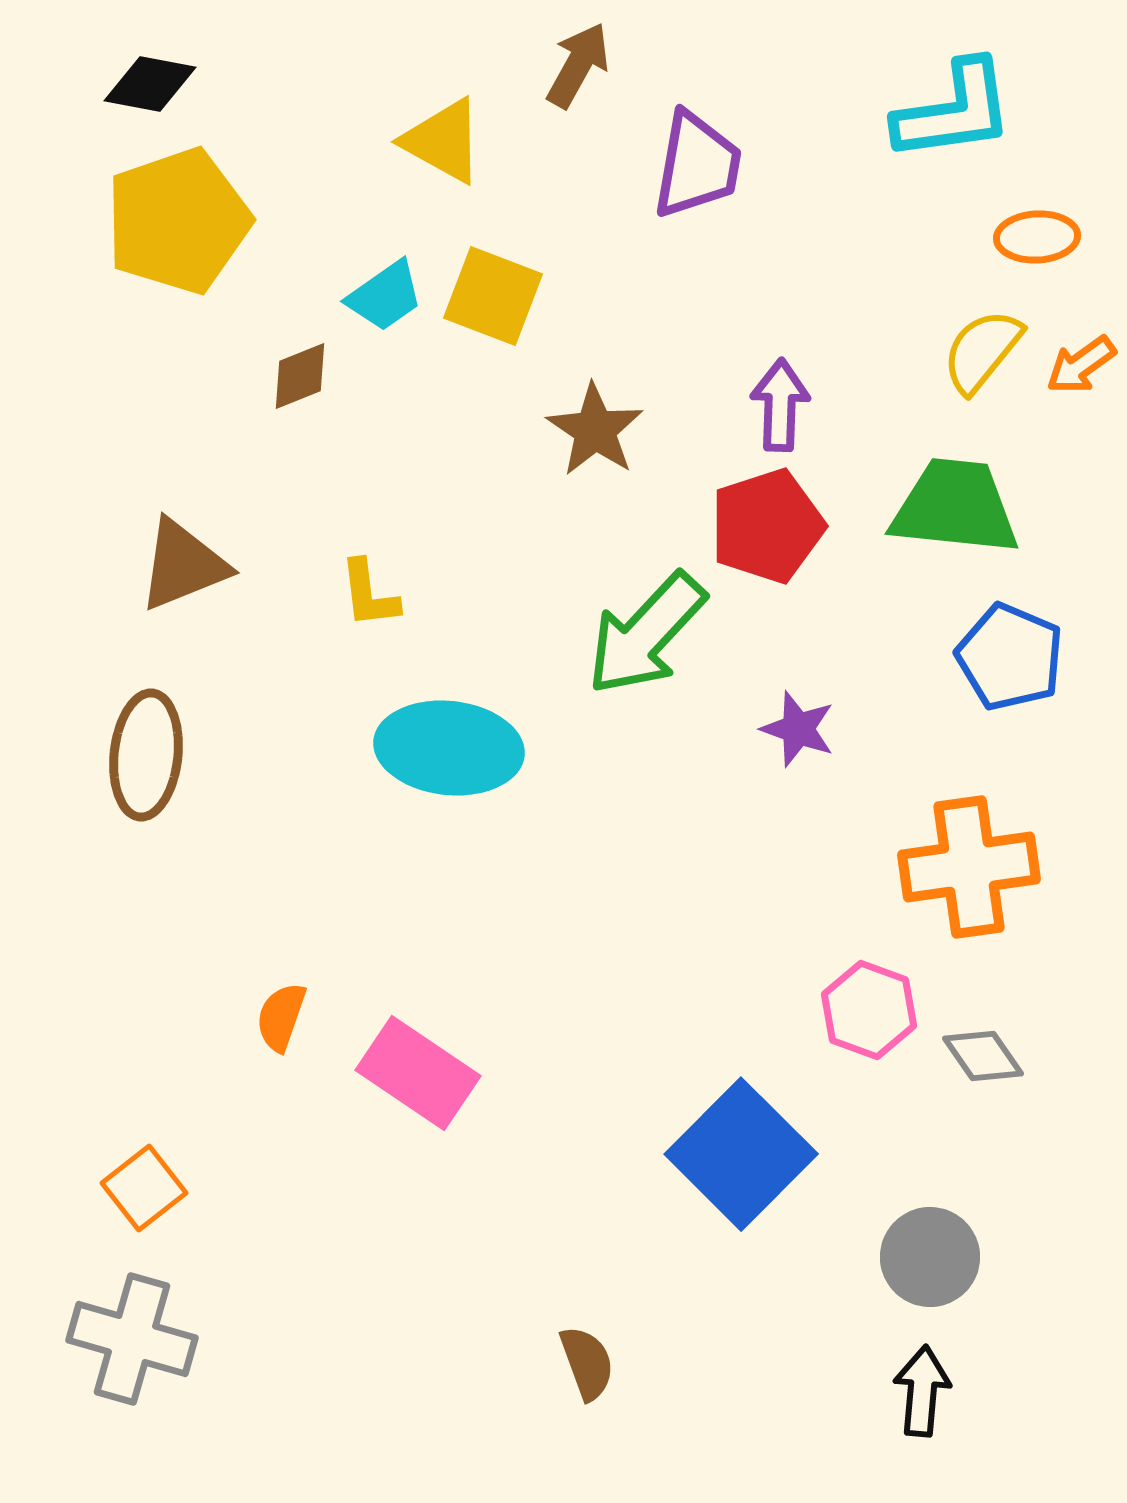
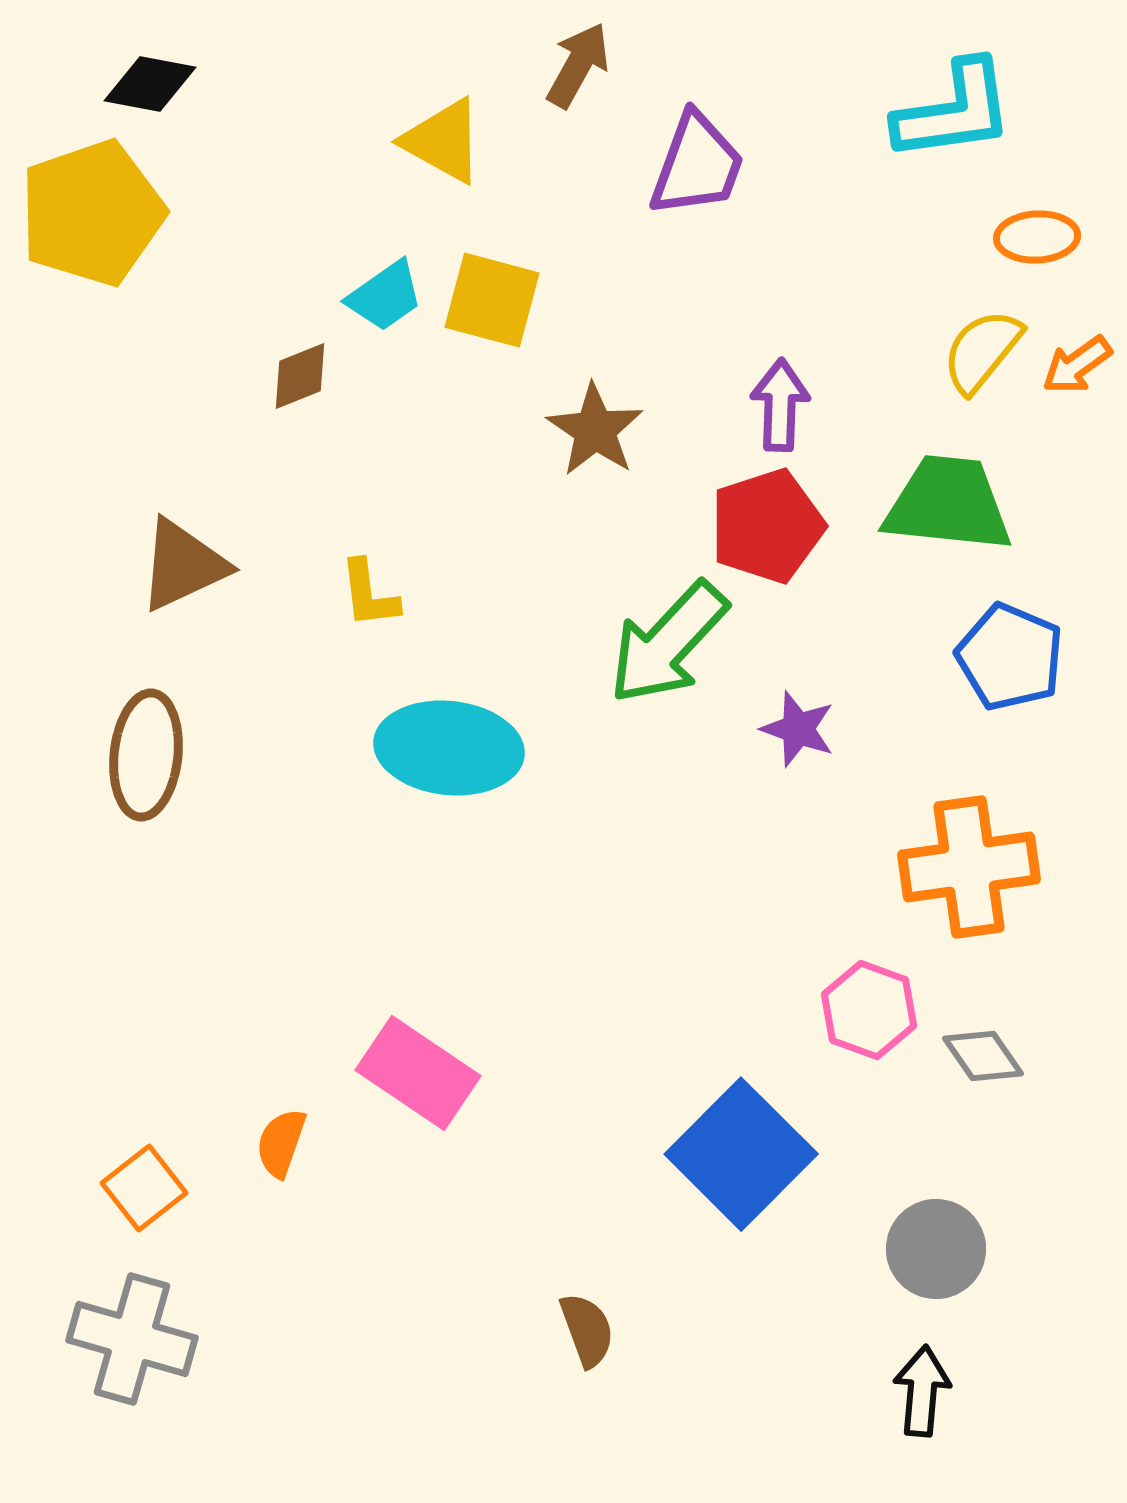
purple trapezoid: rotated 10 degrees clockwise
yellow pentagon: moved 86 px left, 8 px up
yellow square: moved 1 px left, 4 px down; rotated 6 degrees counterclockwise
orange arrow: moved 4 px left
green trapezoid: moved 7 px left, 3 px up
brown triangle: rotated 3 degrees counterclockwise
green arrow: moved 22 px right, 9 px down
orange semicircle: moved 126 px down
gray circle: moved 6 px right, 8 px up
brown semicircle: moved 33 px up
